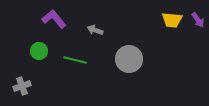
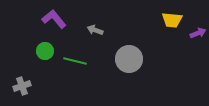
purple arrow: moved 13 px down; rotated 77 degrees counterclockwise
green circle: moved 6 px right
green line: moved 1 px down
